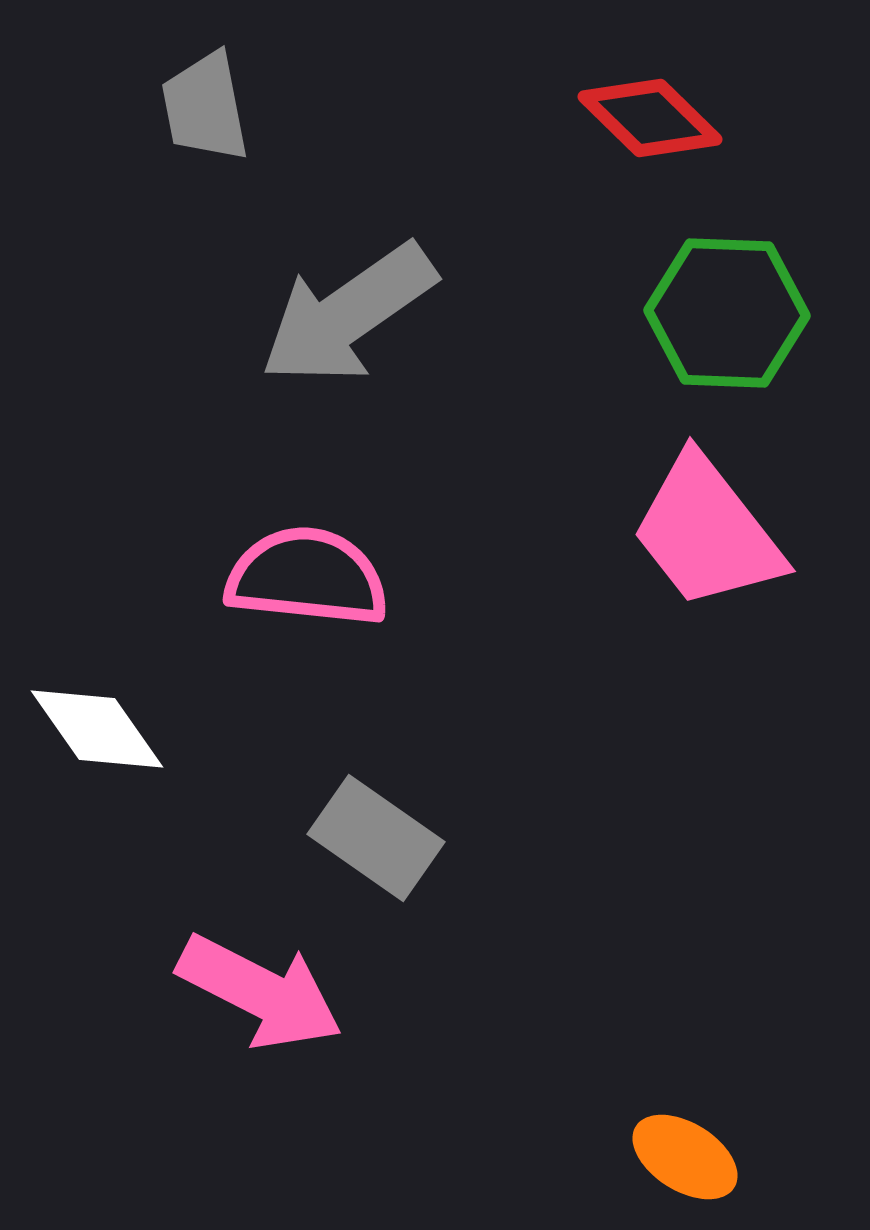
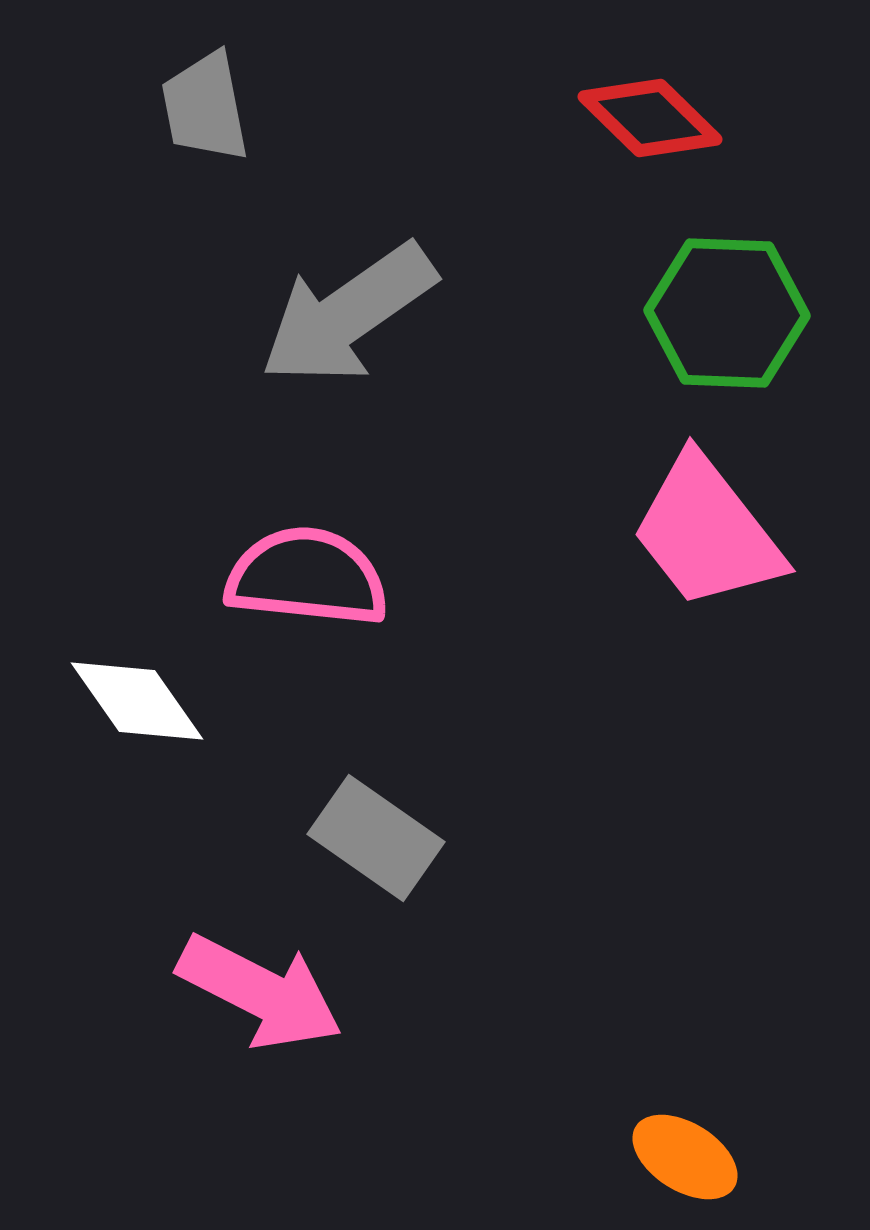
white diamond: moved 40 px right, 28 px up
